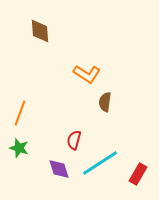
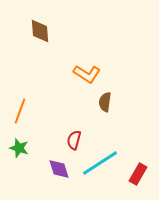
orange line: moved 2 px up
